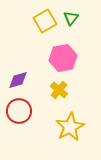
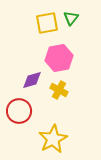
yellow square: moved 2 px right, 2 px down; rotated 20 degrees clockwise
pink hexagon: moved 4 px left
purple diamond: moved 14 px right
yellow cross: rotated 12 degrees counterclockwise
yellow star: moved 17 px left, 12 px down
